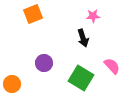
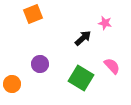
pink star: moved 12 px right, 7 px down; rotated 16 degrees clockwise
black arrow: rotated 114 degrees counterclockwise
purple circle: moved 4 px left, 1 px down
